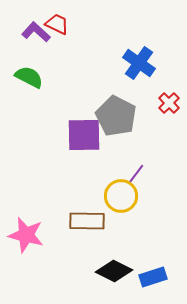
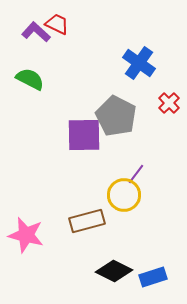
green semicircle: moved 1 px right, 2 px down
yellow circle: moved 3 px right, 1 px up
brown rectangle: rotated 16 degrees counterclockwise
